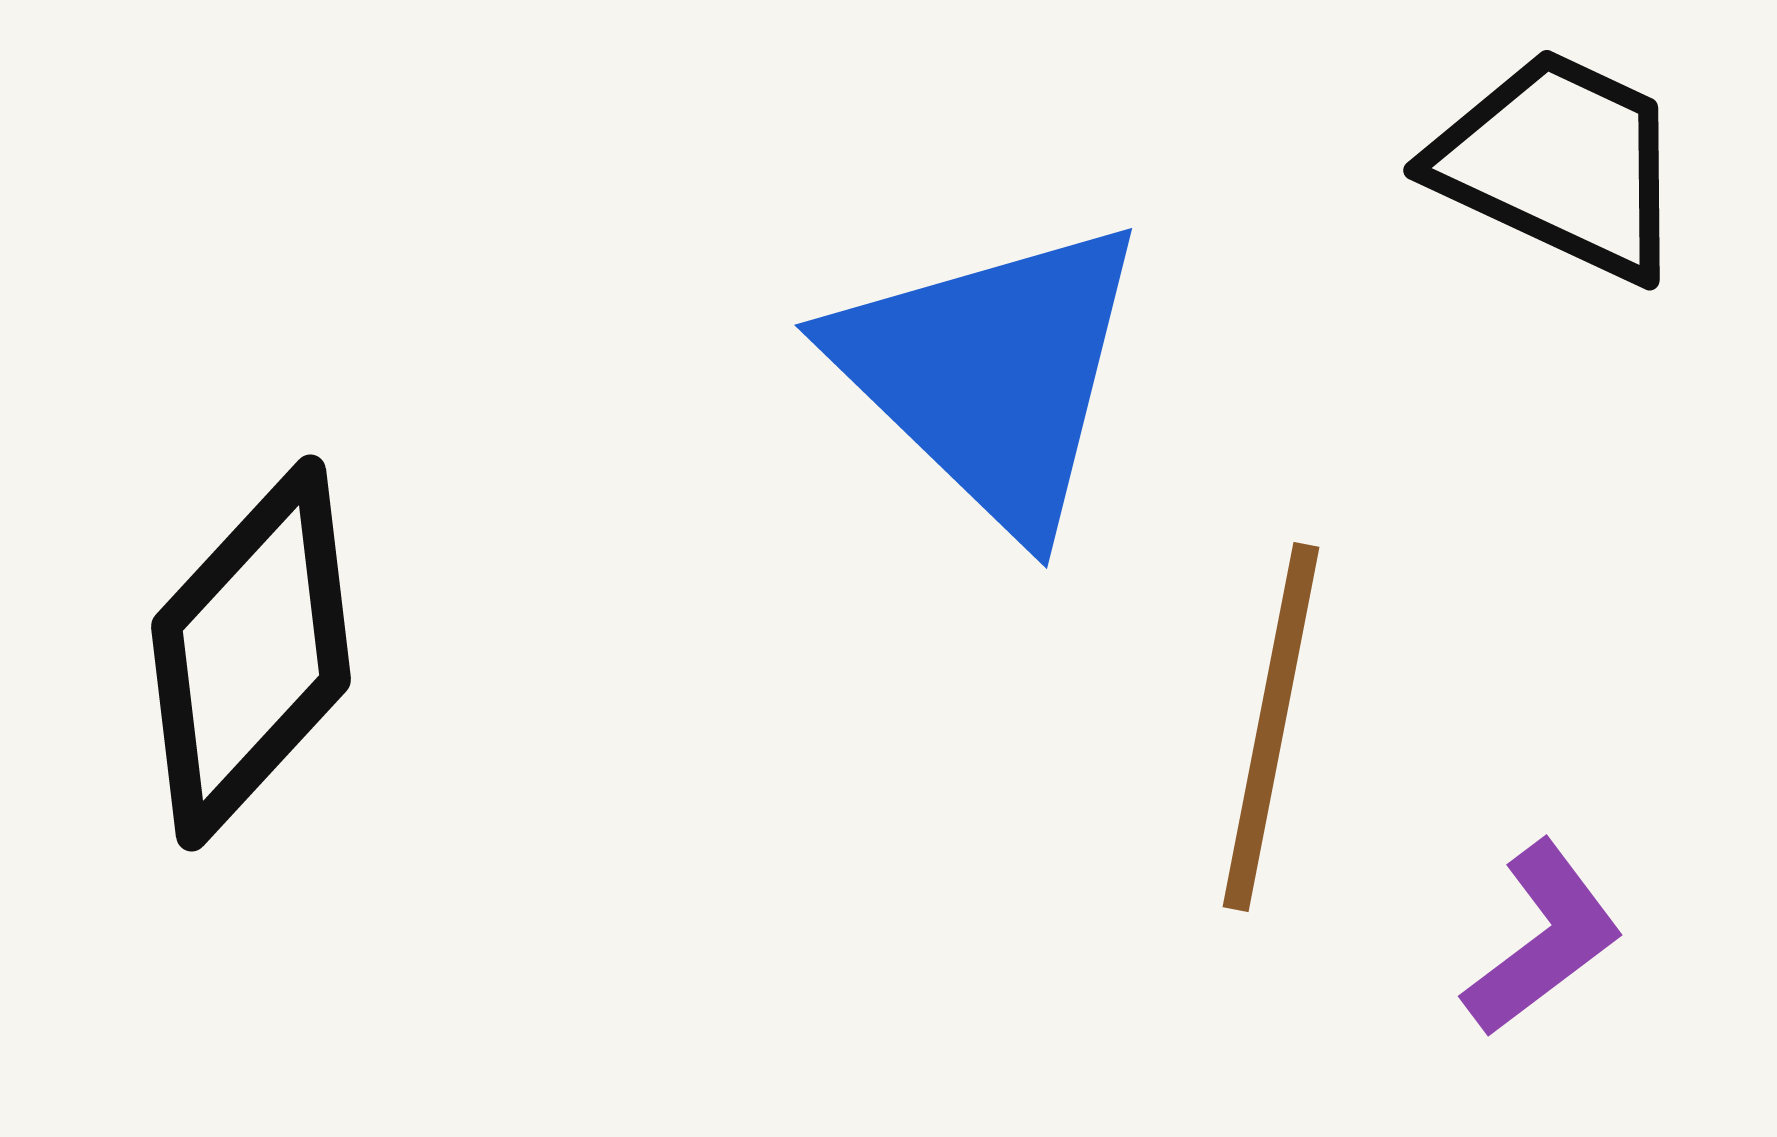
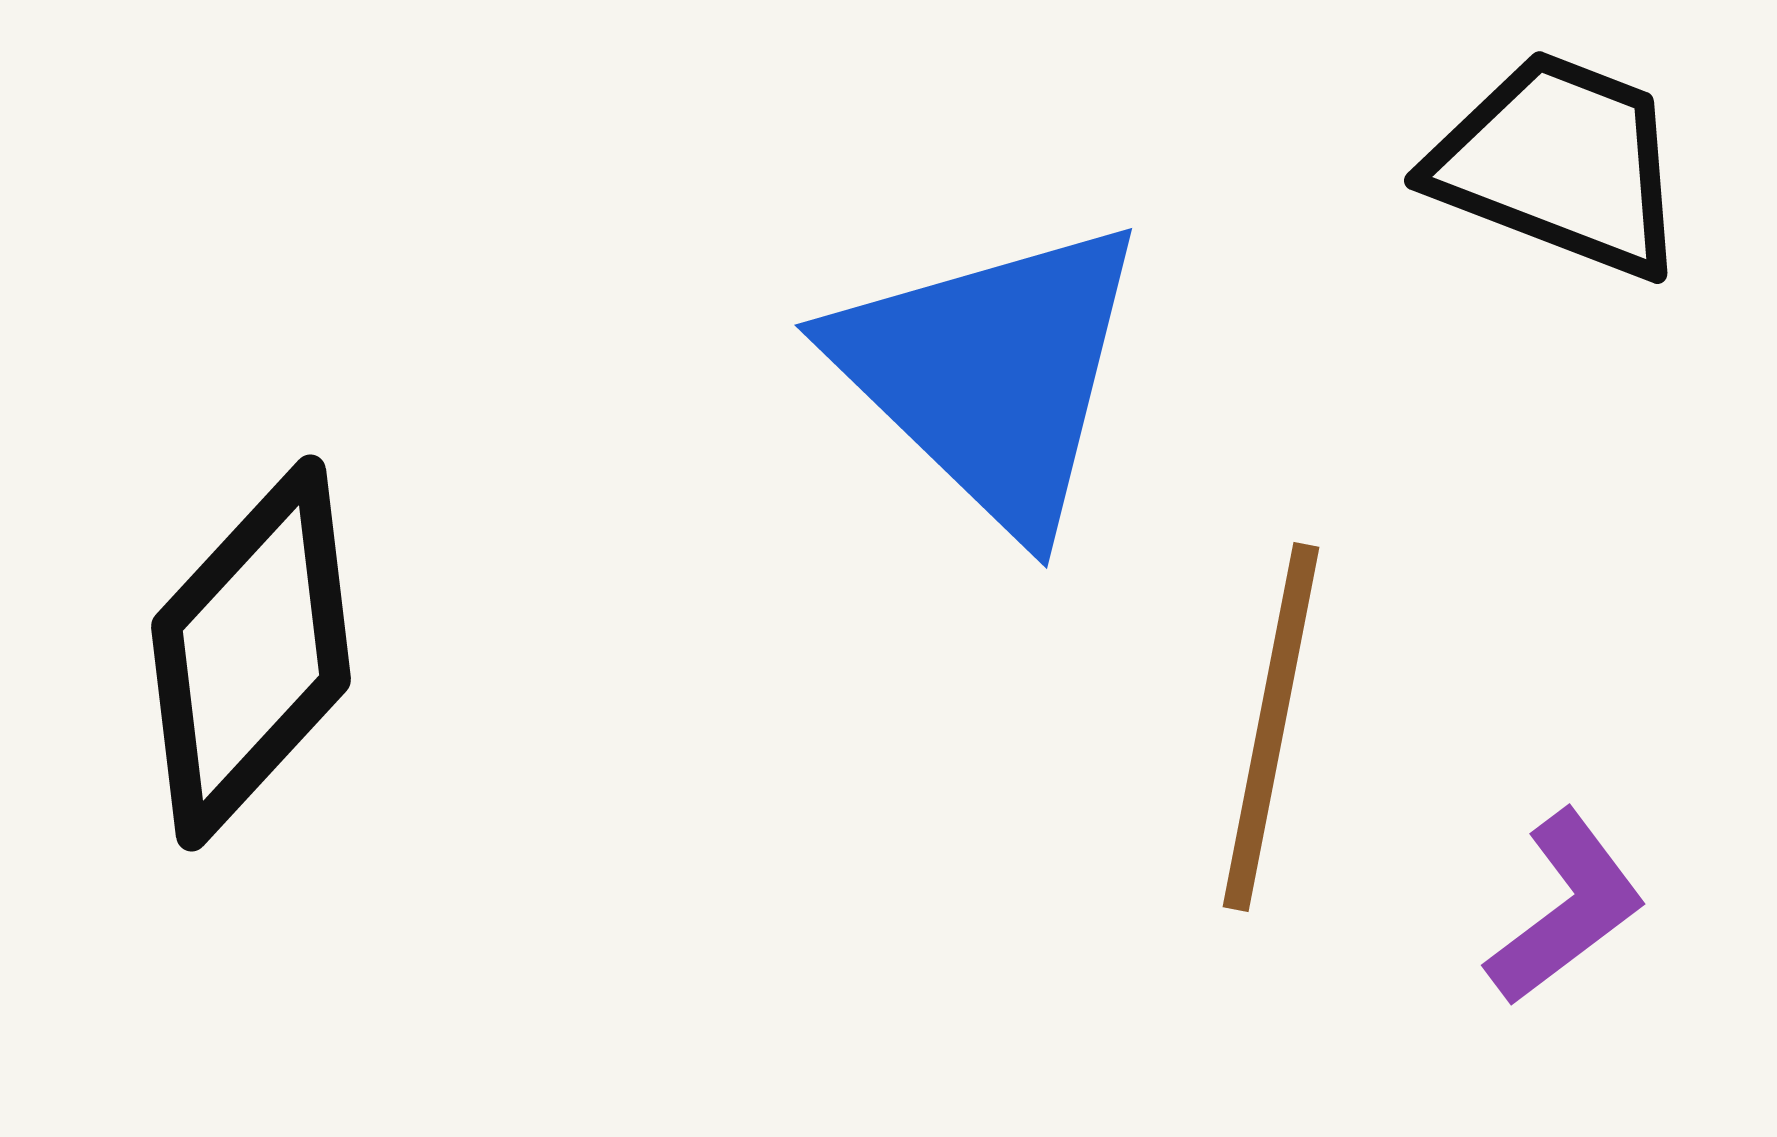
black trapezoid: rotated 4 degrees counterclockwise
purple L-shape: moved 23 px right, 31 px up
